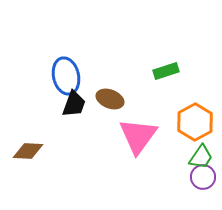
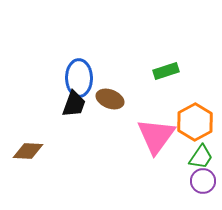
blue ellipse: moved 13 px right, 2 px down; rotated 12 degrees clockwise
pink triangle: moved 18 px right
purple circle: moved 4 px down
